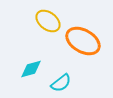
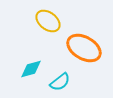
orange ellipse: moved 1 px right, 7 px down
cyan semicircle: moved 1 px left, 1 px up
